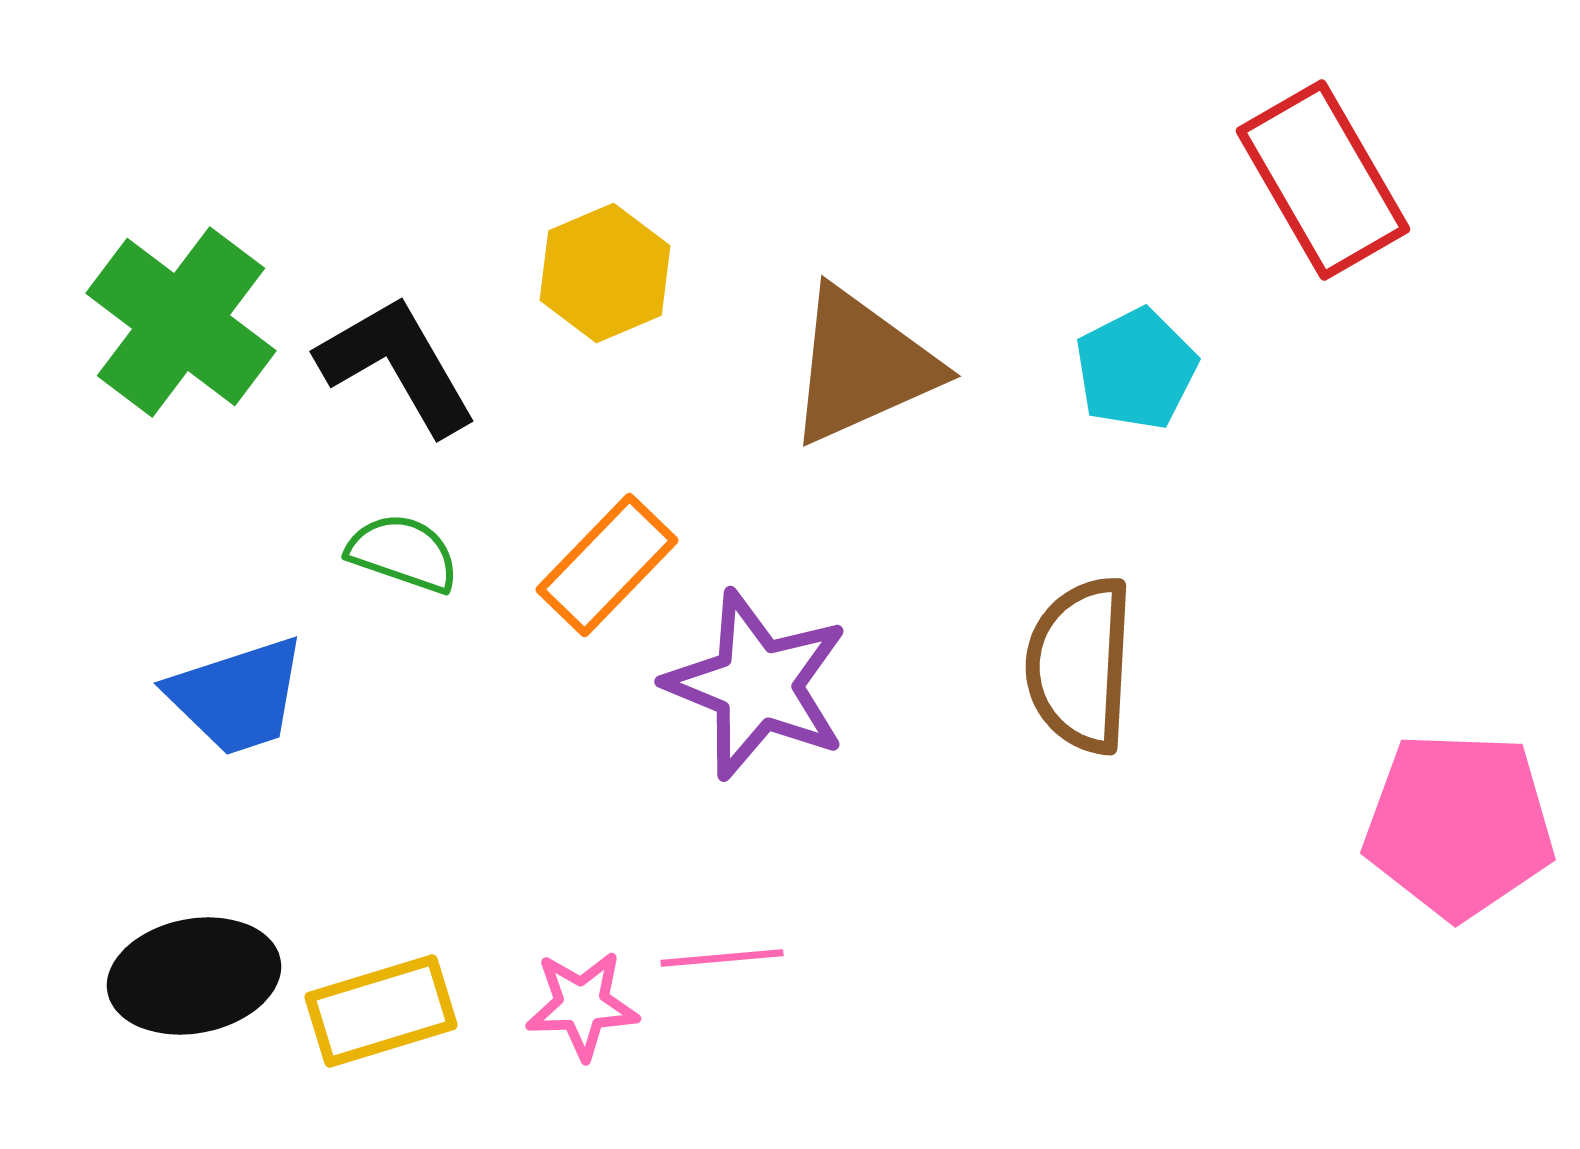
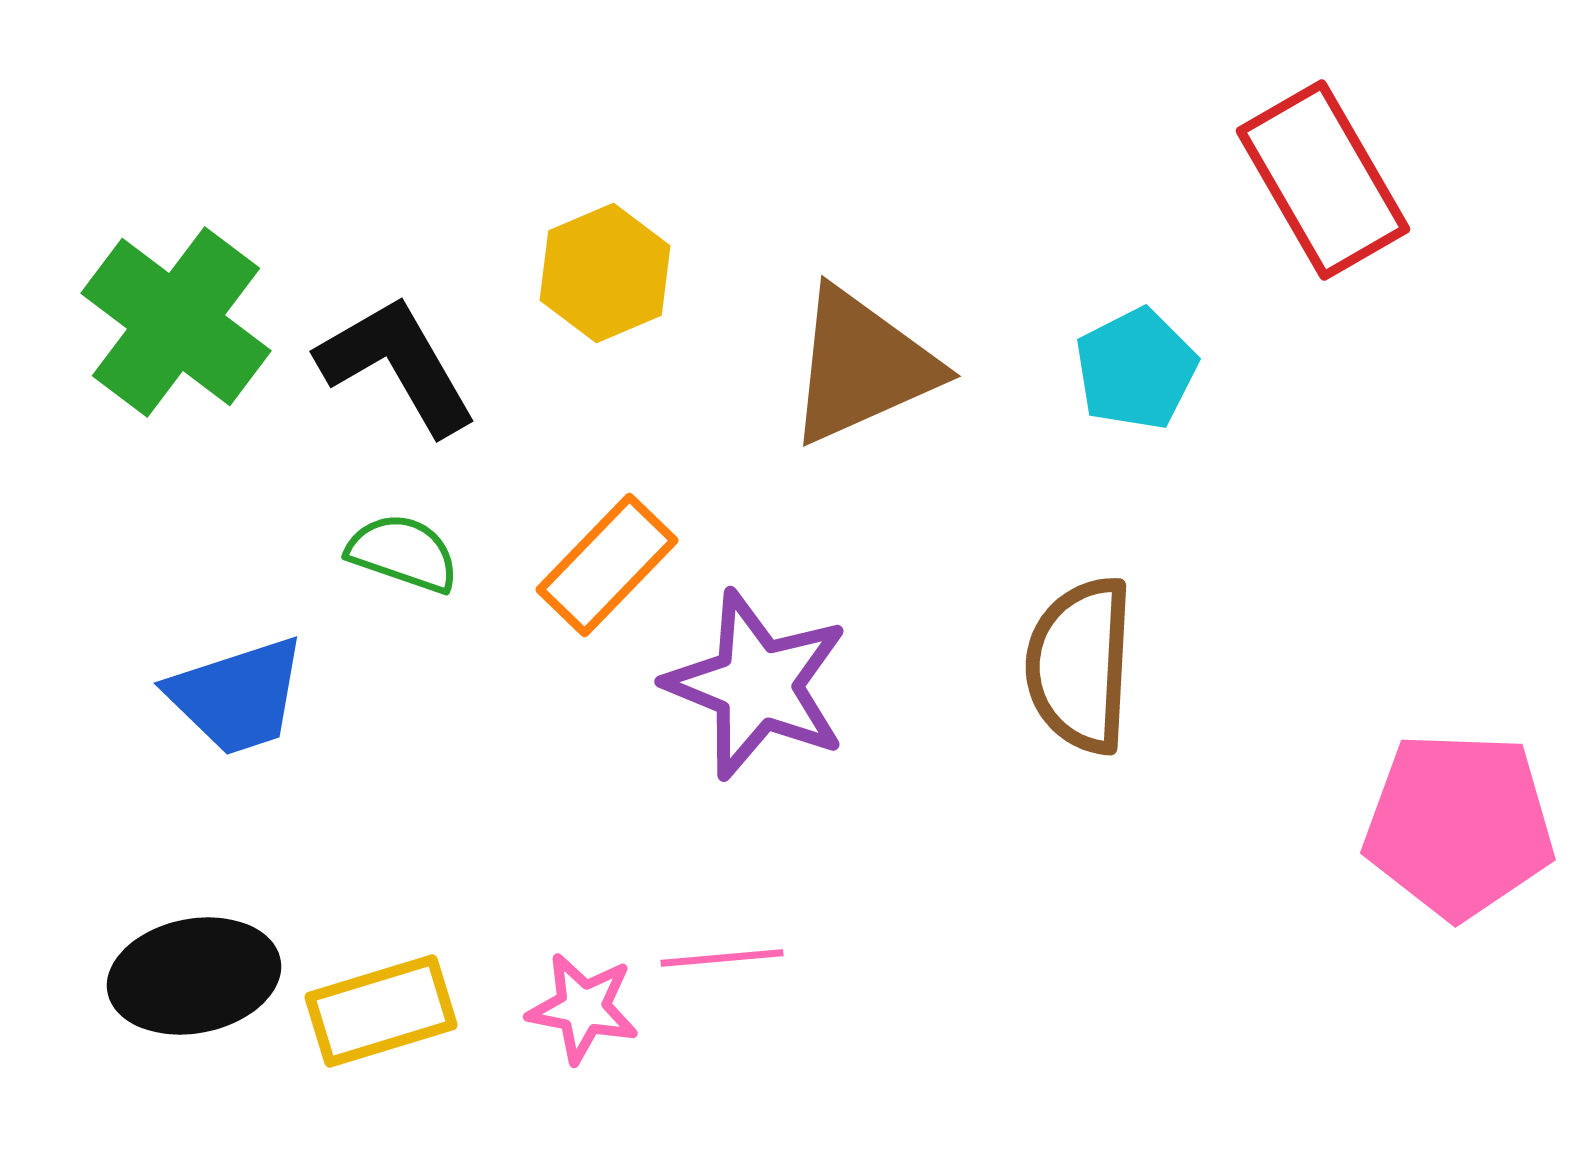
green cross: moved 5 px left
pink star: moved 1 px right, 3 px down; rotated 13 degrees clockwise
